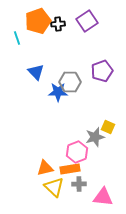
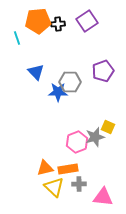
orange pentagon: rotated 15 degrees clockwise
purple pentagon: moved 1 px right
pink hexagon: moved 10 px up
orange rectangle: moved 2 px left
